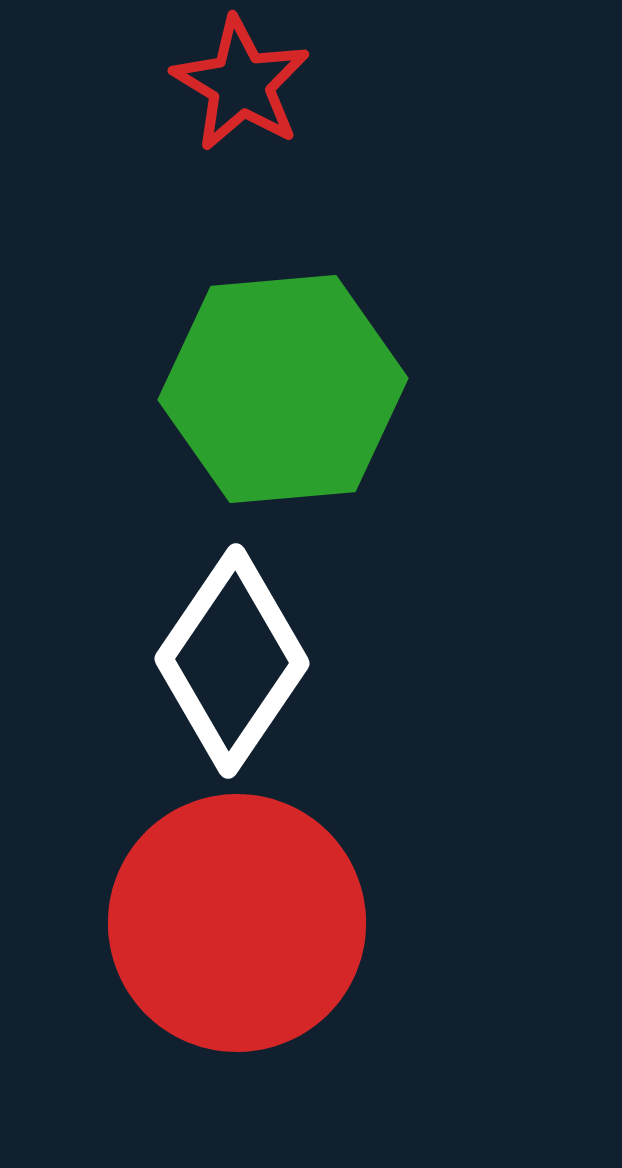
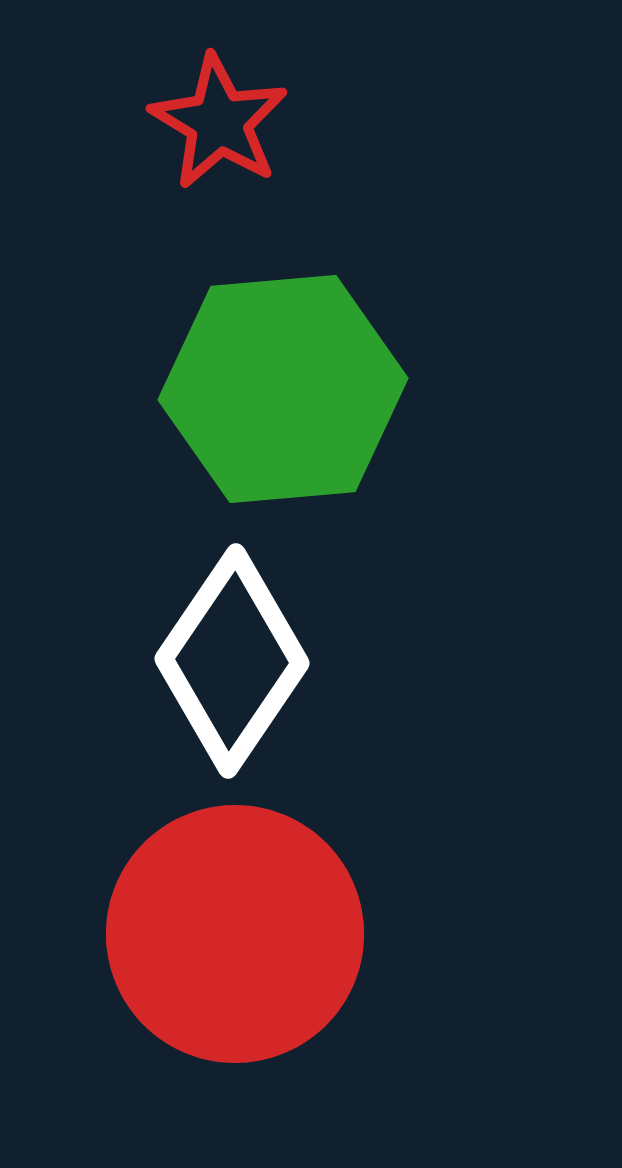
red star: moved 22 px left, 38 px down
red circle: moved 2 px left, 11 px down
